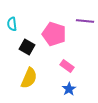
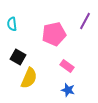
purple line: rotated 66 degrees counterclockwise
pink pentagon: rotated 30 degrees counterclockwise
black square: moved 9 px left, 10 px down
blue star: moved 1 px left, 1 px down; rotated 24 degrees counterclockwise
